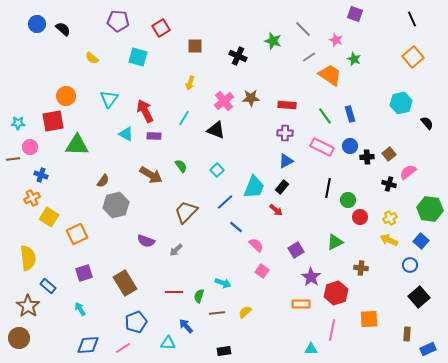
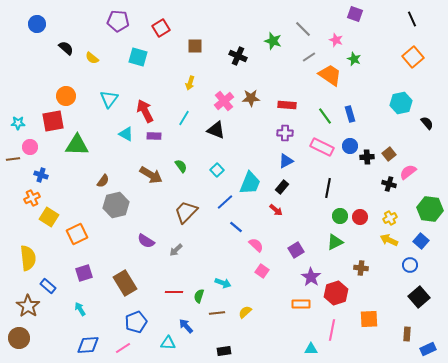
black semicircle at (63, 29): moved 3 px right, 19 px down
cyan trapezoid at (254, 187): moved 4 px left, 4 px up
green circle at (348, 200): moved 8 px left, 16 px down
purple semicircle at (146, 241): rotated 12 degrees clockwise
